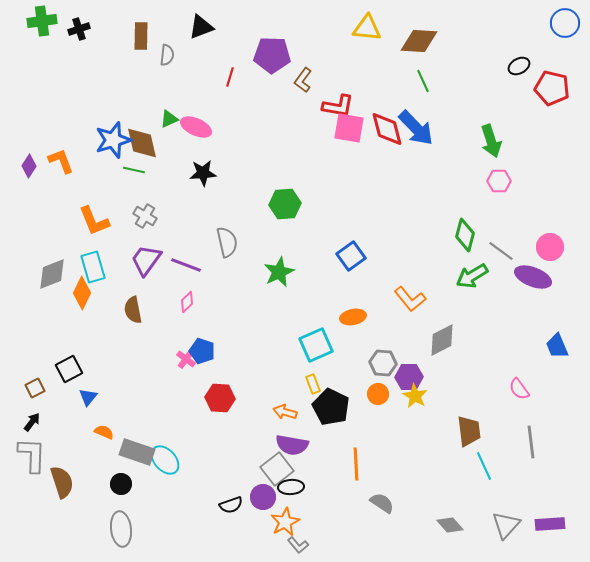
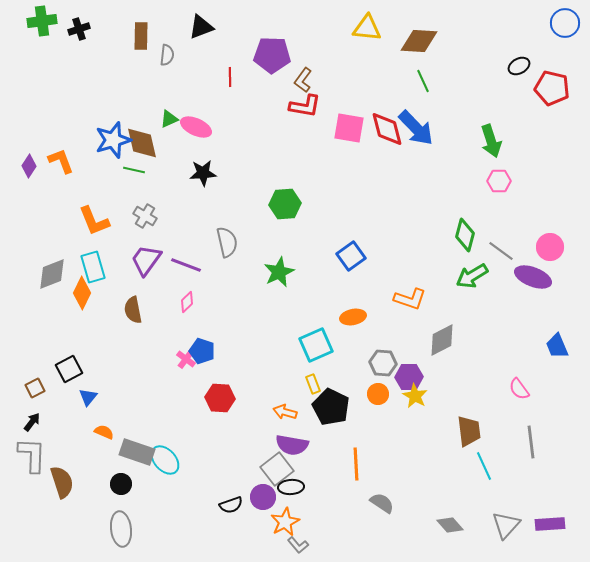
red line at (230, 77): rotated 18 degrees counterclockwise
red L-shape at (338, 106): moved 33 px left
orange L-shape at (410, 299): rotated 32 degrees counterclockwise
